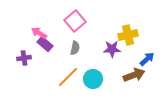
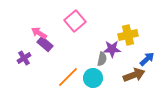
gray semicircle: moved 27 px right, 11 px down
purple cross: rotated 24 degrees counterclockwise
cyan circle: moved 1 px up
